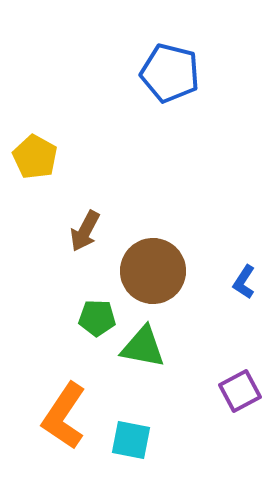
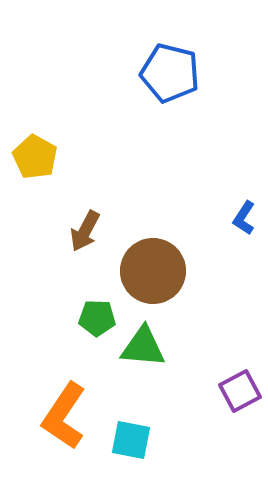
blue L-shape: moved 64 px up
green triangle: rotated 6 degrees counterclockwise
